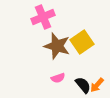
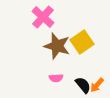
pink cross: rotated 25 degrees counterclockwise
pink semicircle: moved 2 px left; rotated 16 degrees clockwise
